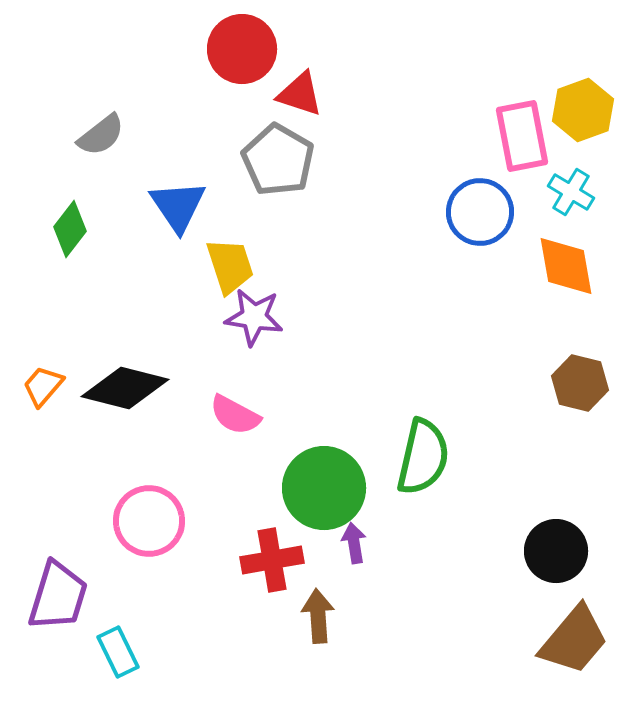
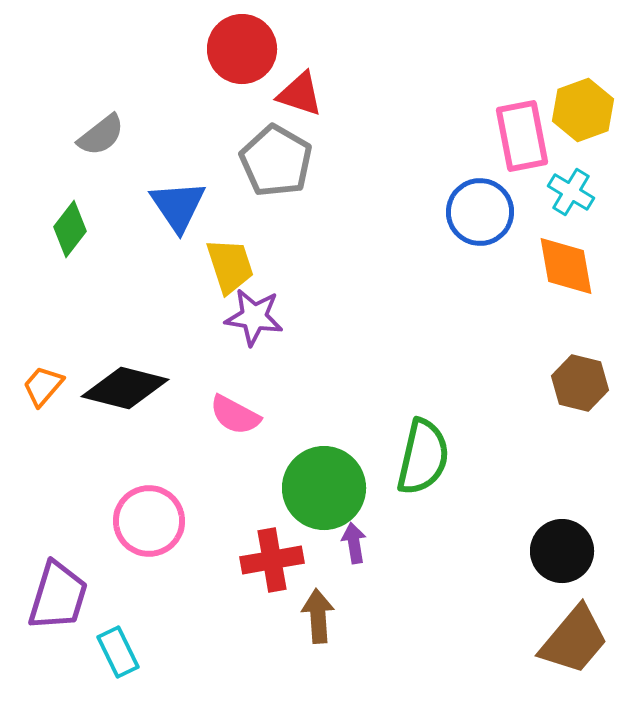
gray pentagon: moved 2 px left, 1 px down
black circle: moved 6 px right
